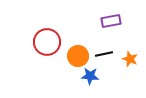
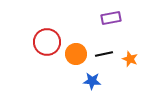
purple rectangle: moved 3 px up
orange circle: moved 2 px left, 2 px up
blue star: moved 2 px right, 5 px down
